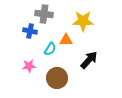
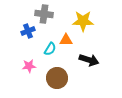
blue cross: moved 2 px left; rotated 32 degrees counterclockwise
black arrow: rotated 66 degrees clockwise
